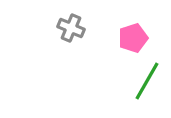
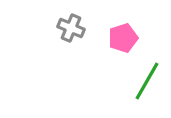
pink pentagon: moved 10 px left
